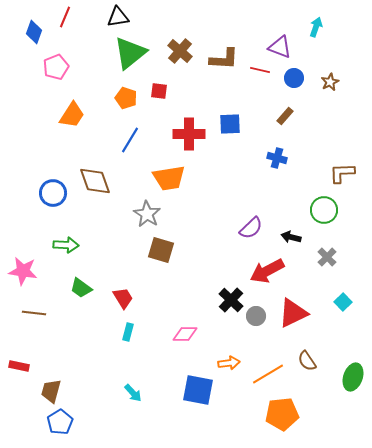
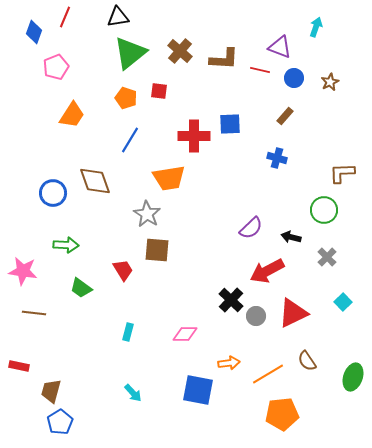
red cross at (189, 134): moved 5 px right, 2 px down
brown square at (161, 250): moved 4 px left; rotated 12 degrees counterclockwise
red trapezoid at (123, 298): moved 28 px up
